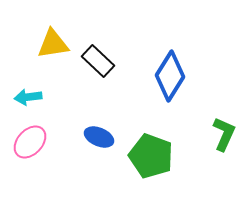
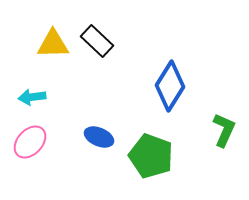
yellow triangle: rotated 8 degrees clockwise
black rectangle: moved 1 px left, 20 px up
blue diamond: moved 10 px down
cyan arrow: moved 4 px right
green L-shape: moved 4 px up
